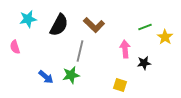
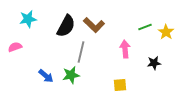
black semicircle: moved 7 px right, 1 px down
yellow star: moved 1 px right, 5 px up
pink semicircle: rotated 88 degrees clockwise
gray line: moved 1 px right, 1 px down
black star: moved 10 px right
blue arrow: moved 1 px up
yellow square: rotated 24 degrees counterclockwise
